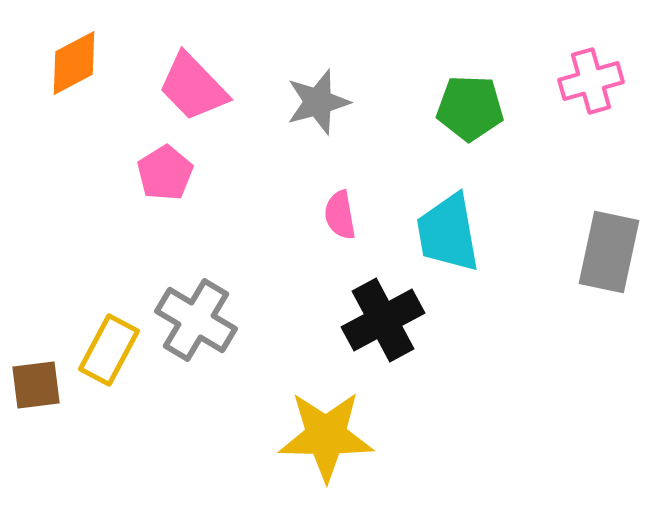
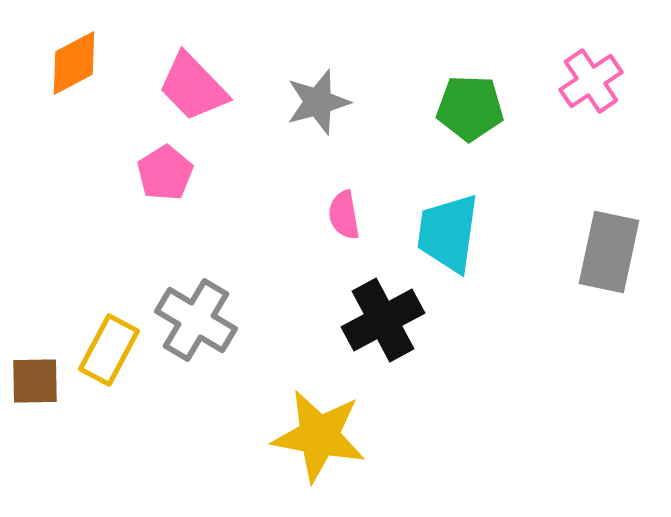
pink cross: rotated 18 degrees counterclockwise
pink semicircle: moved 4 px right
cyan trapezoid: rotated 18 degrees clockwise
brown square: moved 1 px left, 4 px up; rotated 6 degrees clockwise
yellow star: moved 7 px left; rotated 10 degrees clockwise
